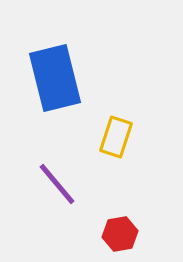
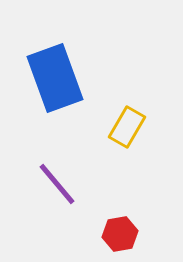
blue rectangle: rotated 6 degrees counterclockwise
yellow rectangle: moved 11 px right, 10 px up; rotated 12 degrees clockwise
